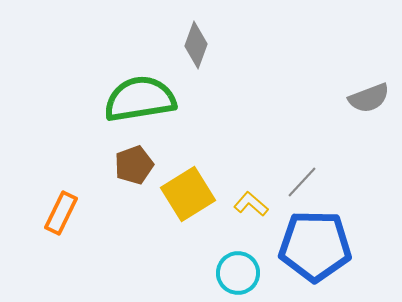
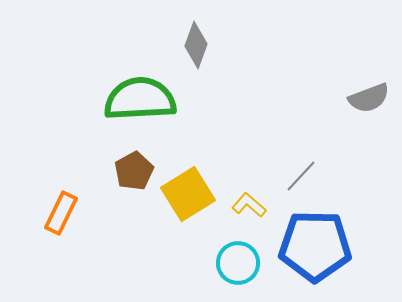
green semicircle: rotated 6 degrees clockwise
brown pentagon: moved 6 px down; rotated 9 degrees counterclockwise
gray line: moved 1 px left, 6 px up
yellow L-shape: moved 2 px left, 1 px down
cyan circle: moved 10 px up
